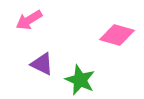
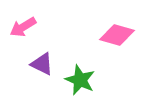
pink arrow: moved 6 px left, 7 px down
